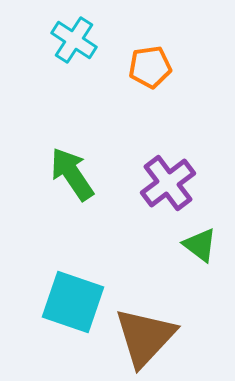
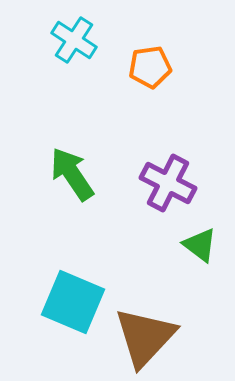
purple cross: rotated 26 degrees counterclockwise
cyan square: rotated 4 degrees clockwise
